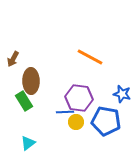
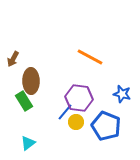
blue line: rotated 48 degrees counterclockwise
blue pentagon: moved 5 px down; rotated 12 degrees clockwise
